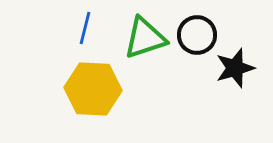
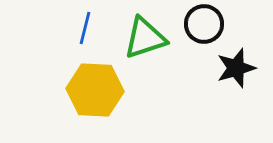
black circle: moved 7 px right, 11 px up
black star: moved 1 px right
yellow hexagon: moved 2 px right, 1 px down
